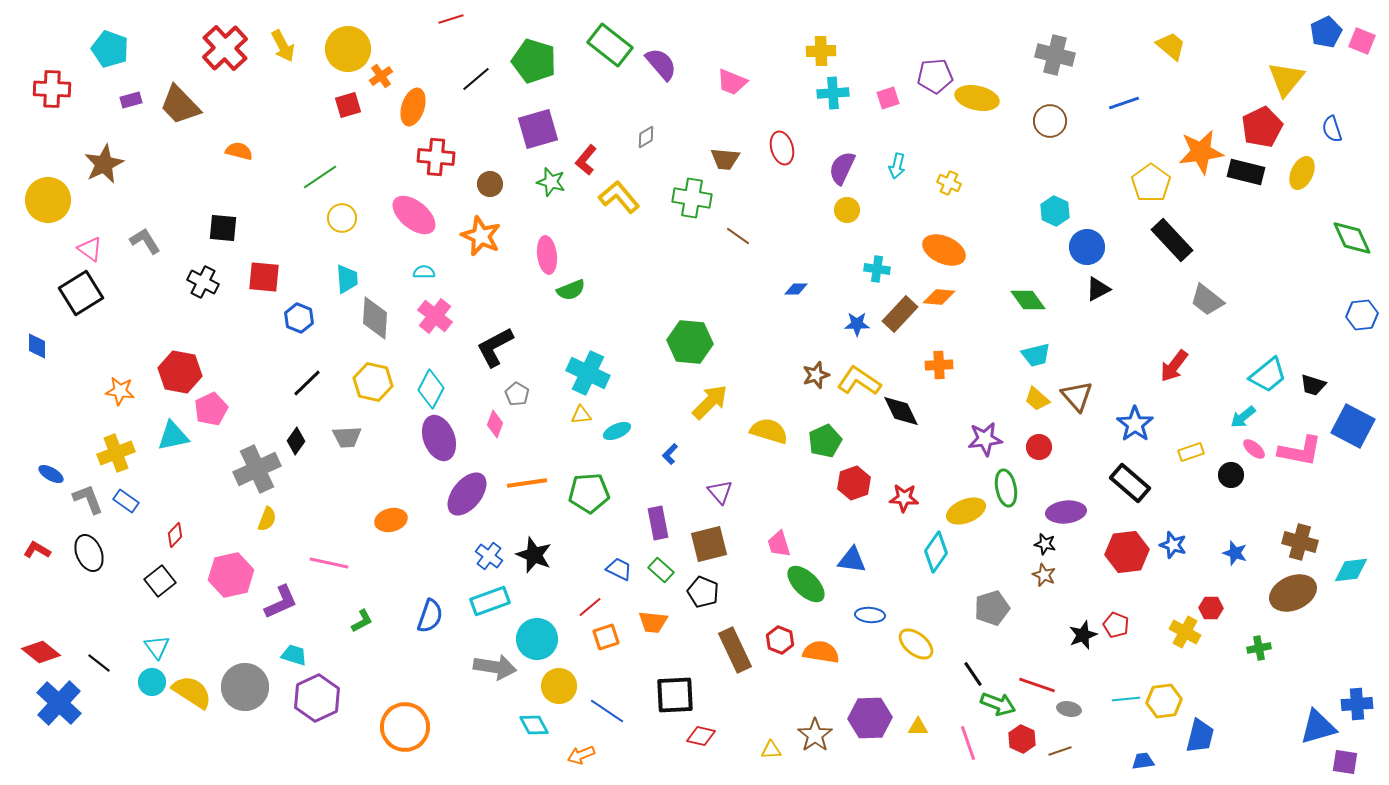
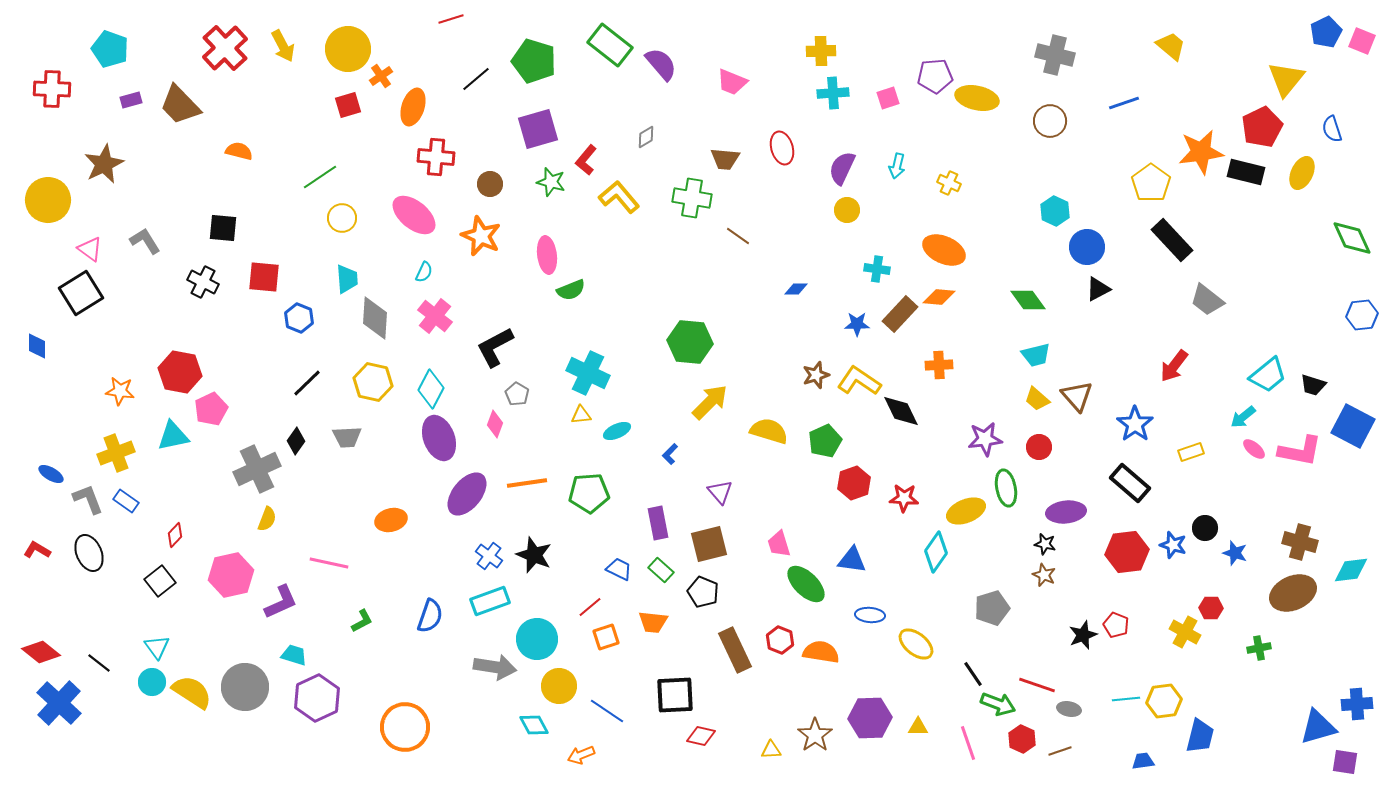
cyan semicircle at (424, 272): rotated 115 degrees clockwise
black circle at (1231, 475): moved 26 px left, 53 px down
